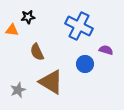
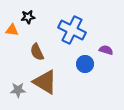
blue cross: moved 7 px left, 4 px down
brown triangle: moved 6 px left
gray star: rotated 21 degrees clockwise
